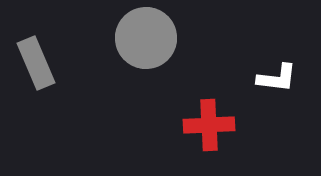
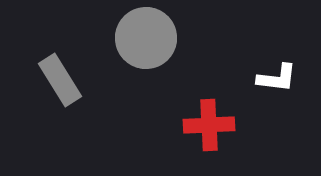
gray rectangle: moved 24 px right, 17 px down; rotated 9 degrees counterclockwise
